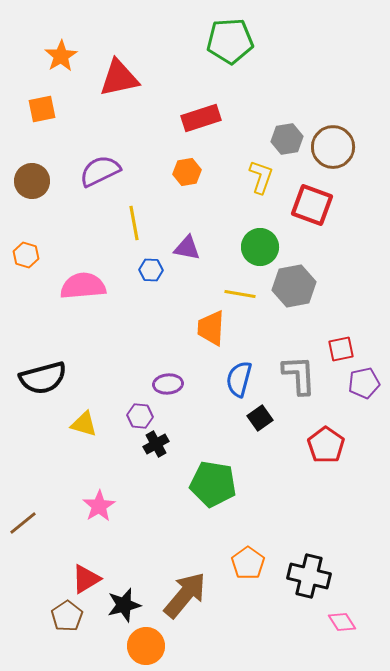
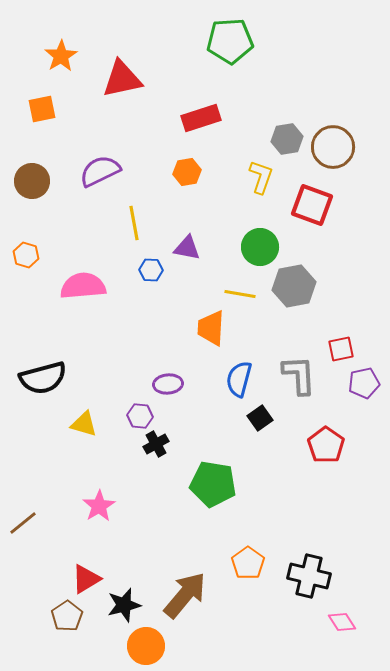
red triangle at (119, 78): moved 3 px right, 1 px down
